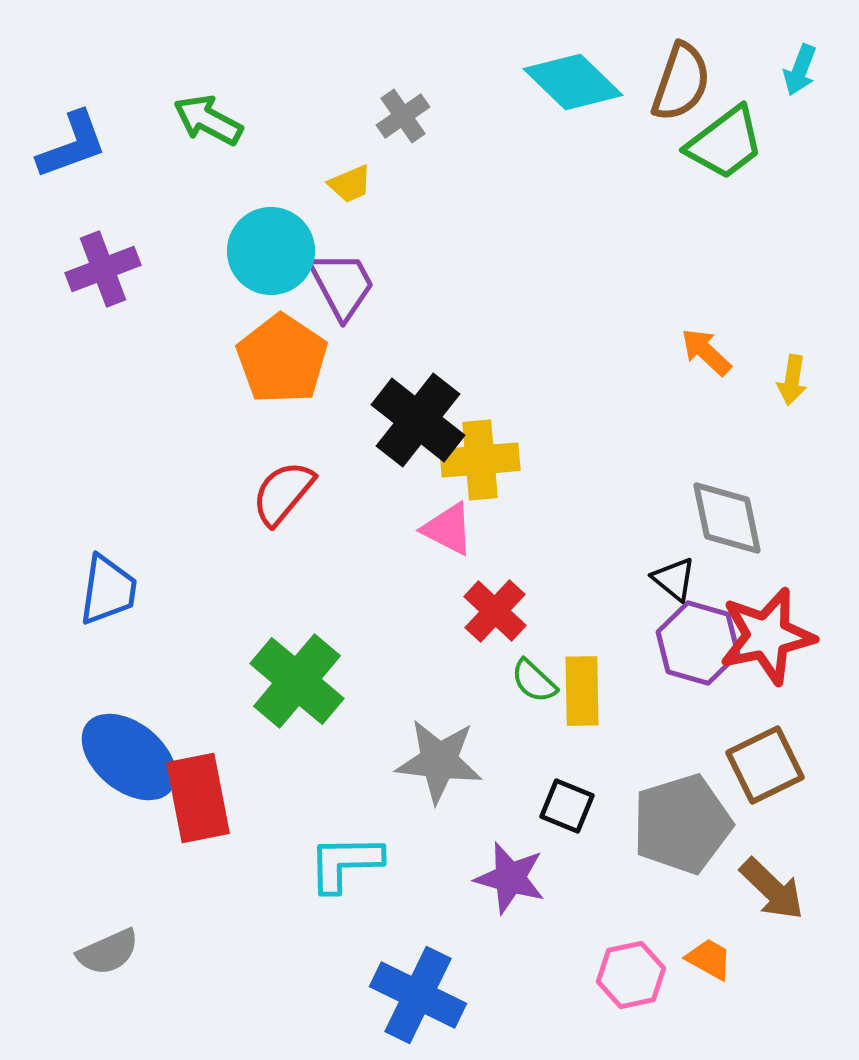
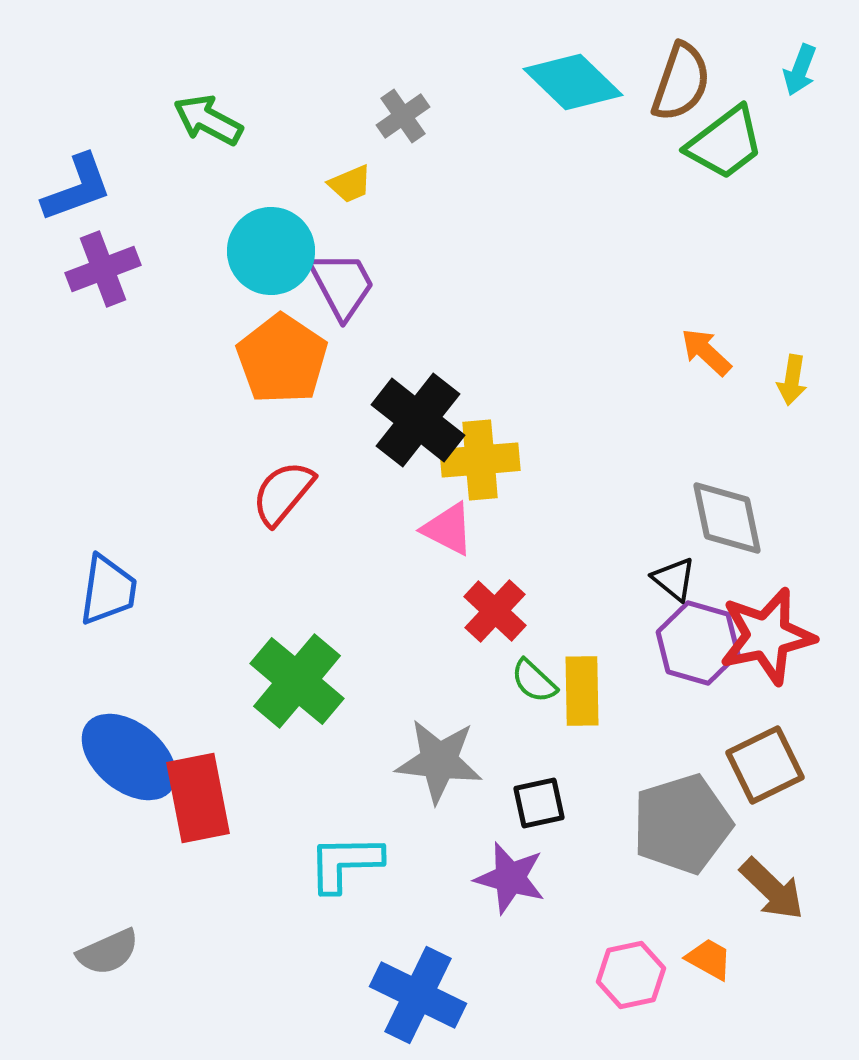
blue L-shape: moved 5 px right, 43 px down
black square: moved 28 px left, 3 px up; rotated 34 degrees counterclockwise
